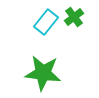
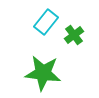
green cross: moved 18 px down
